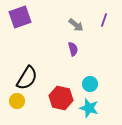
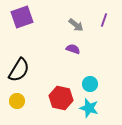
purple square: moved 2 px right
purple semicircle: rotated 56 degrees counterclockwise
black semicircle: moved 8 px left, 8 px up
